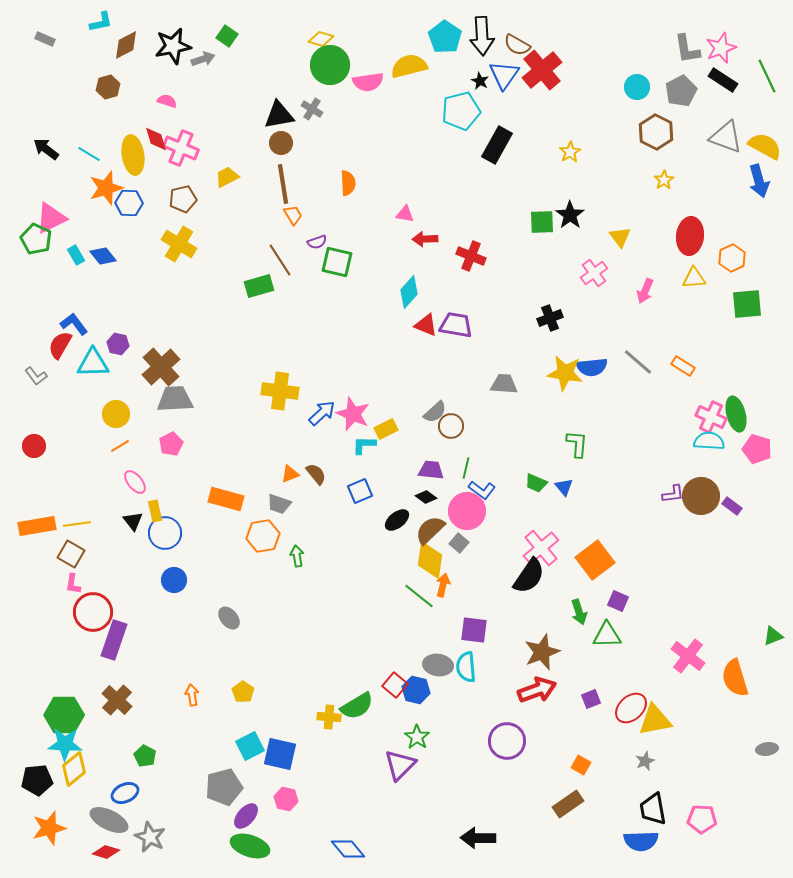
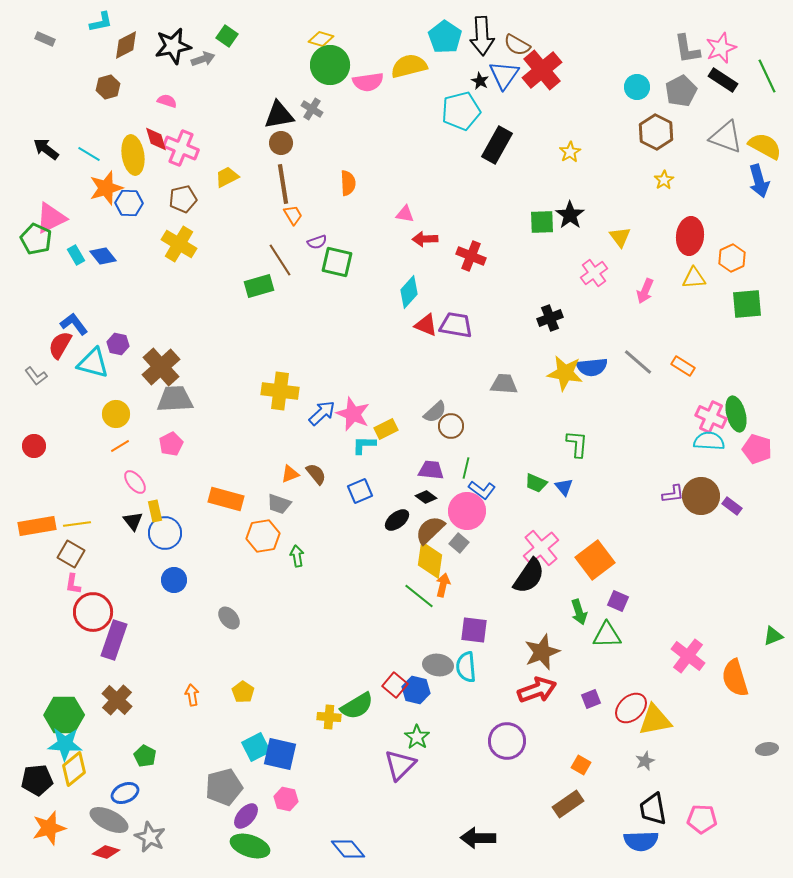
cyan triangle at (93, 363): rotated 16 degrees clockwise
cyan square at (250, 746): moved 6 px right, 1 px down
